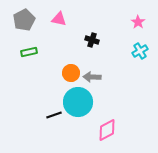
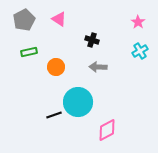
pink triangle: rotated 21 degrees clockwise
orange circle: moved 15 px left, 6 px up
gray arrow: moved 6 px right, 10 px up
